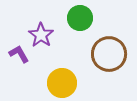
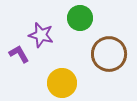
purple star: rotated 20 degrees counterclockwise
